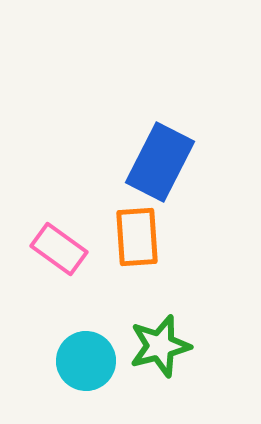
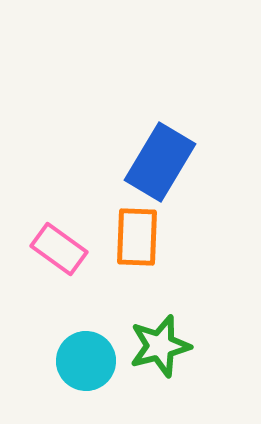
blue rectangle: rotated 4 degrees clockwise
orange rectangle: rotated 6 degrees clockwise
